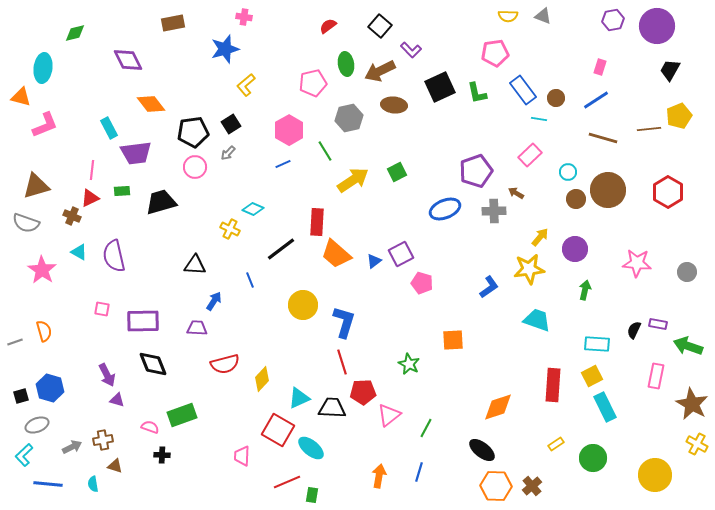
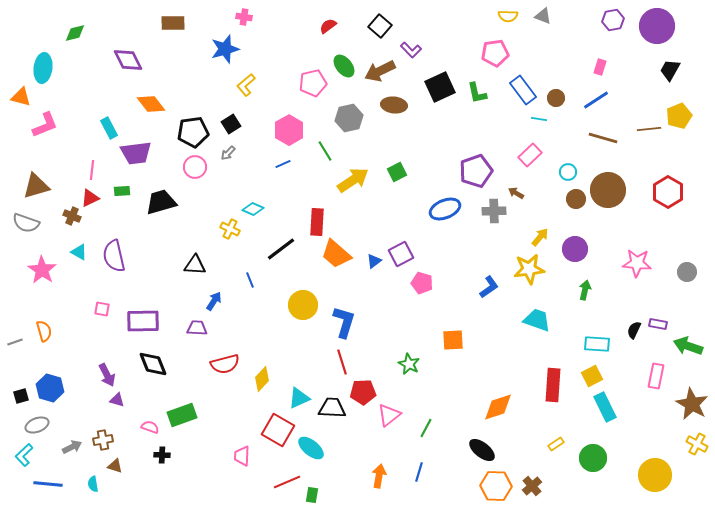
brown rectangle at (173, 23): rotated 10 degrees clockwise
green ellipse at (346, 64): moved 2 px left, 2 px down; rotated 30 degrees counterclockwise
